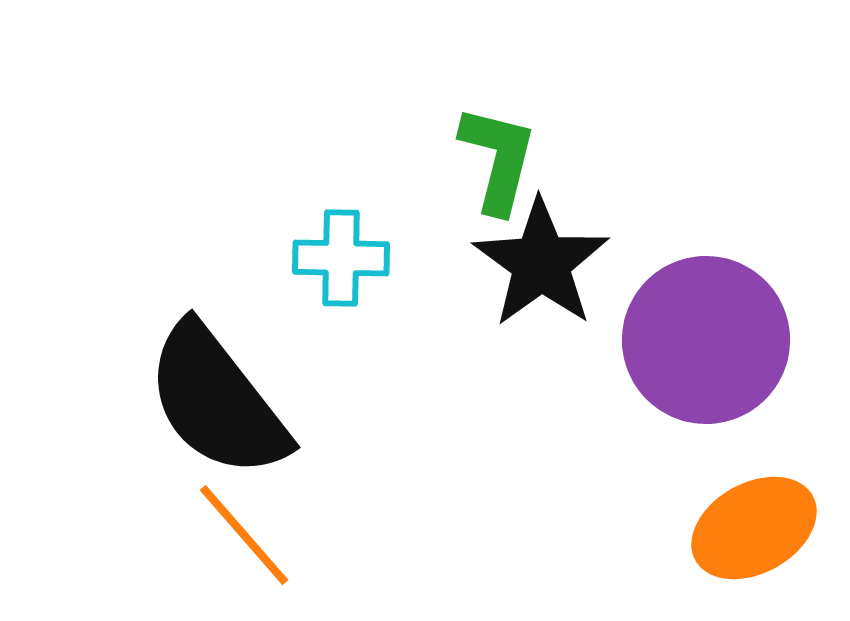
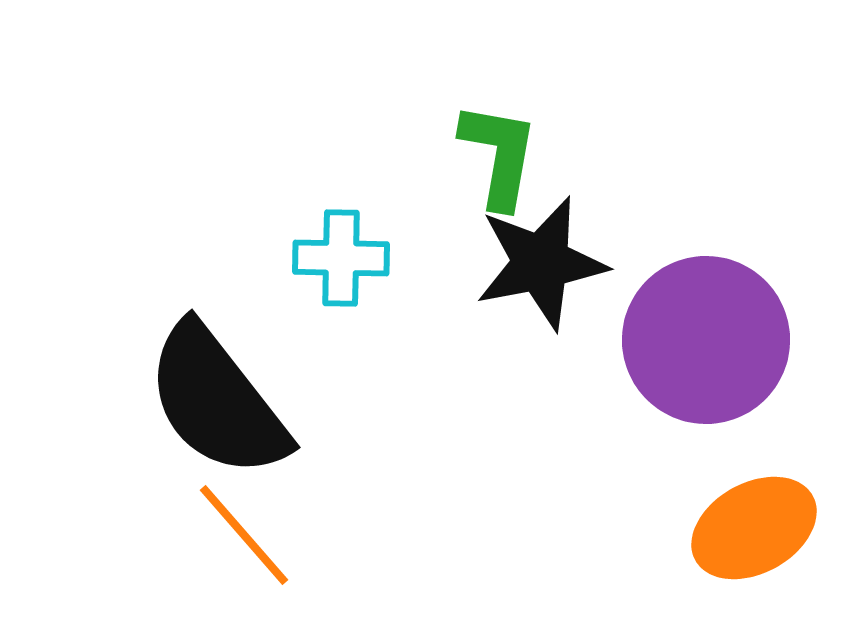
green L-shape: moved 1 px right, 4 px up; rotated 4 degrees counterclockwise
black star: rotated 25 degrees clockwise
